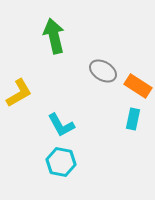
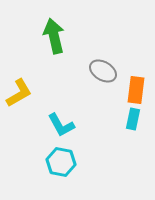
orange rectangle: moved 2 px left, 4 px down; rotated 64 degrees clockwise
